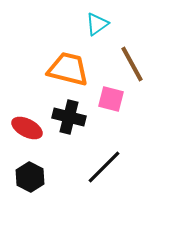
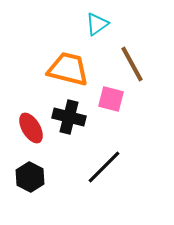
red ellipse: moved 4 px right; rotated 32 degrees clockwise
